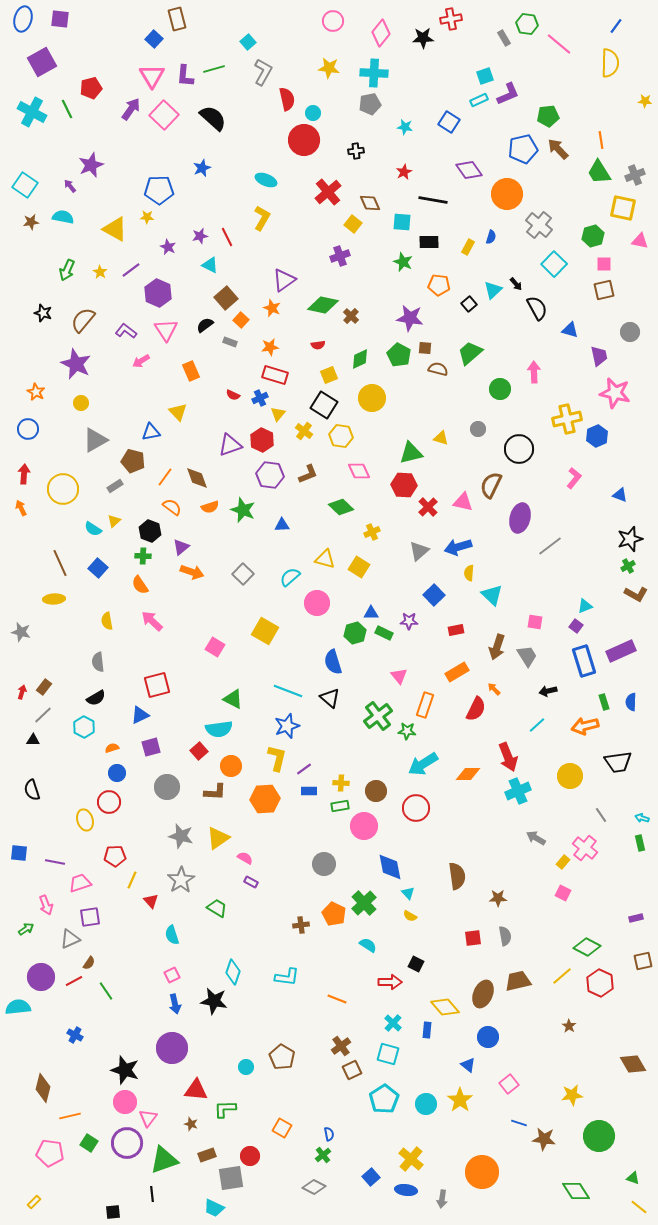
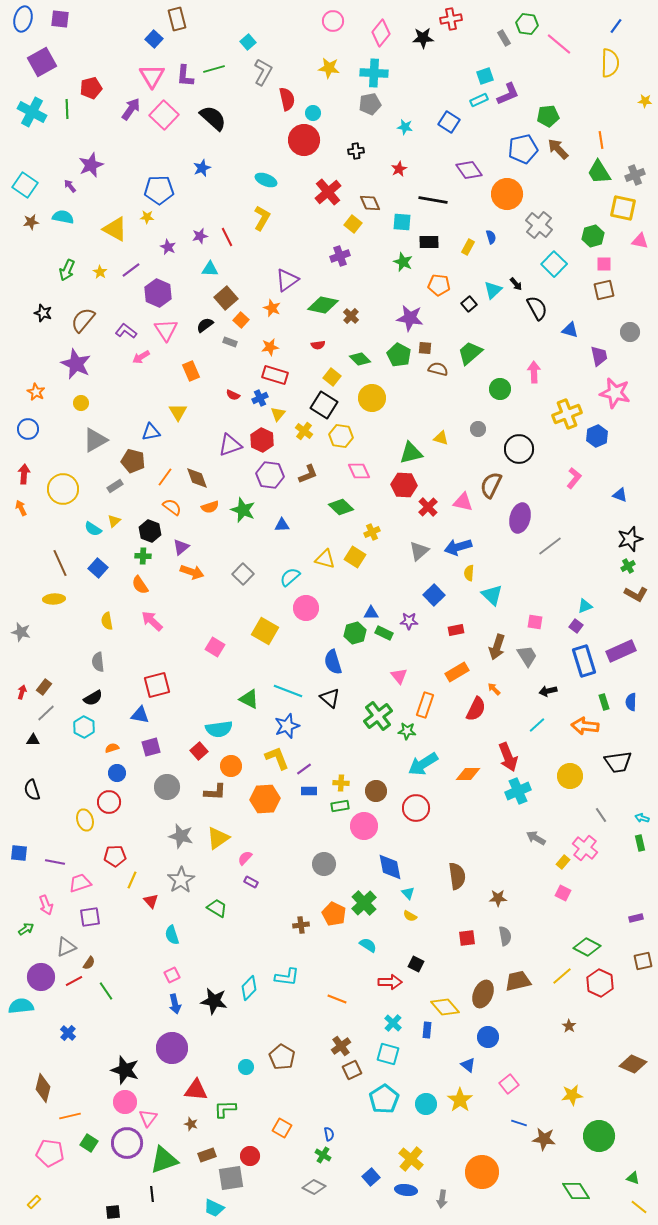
green line at (67, 109): rotated 24 degrees clockwise
red star at (404, 172): moved 5 px left, 3 px up
blue semicircle at (491, 237): rotated 32 degrees counterclockwise
cyan triangle at (210, 265): moved 4 px down; rotated 24 degrees counterclockwise
purple triangle at (284, 280): moved 3 px right
green diamond at (360, 359): rotated 70 degrees clockwise
pink arrow at (141, 361): moved 4 px up
yellow square at (329, 375): moved 3 px right, 2 px down; rotated 30 degrees counterclockwise
yellow triangle at (178, 412): rotated 12 degrees clockwise
yellow cross at (567, 419): moved 5 px up; rotated 8 degrees counterclockwise
yellow square at (359, 567): moved 4 px left, 10 px up
pink circle at (317, 603): moved 11 px left, 5 px down
black semicircle at (96, 698): moved 3 px left
green triangle at (233, 699): moved 16 px right
gray line at (43, 715): moved 3 px right, 2 px up
blue triangle at (140, 715): rotated 36 degrees clockwise
orange arrow at (585, 726): rotated 20 degrees clockwise
yellow L-shape at (277, 758): rotated 36 degrees counterclockwise
pink semicircle at (245, 858): rotated 77 degrees counterclockwise
red square at (473, 938): moved 6 px left
gray triangle at (70, 939): moved 4 px left, 8 px down
cyan diamond at (233, 972): moved 16 px right, 16 px down; rotated 25 degrees clockwise
cyan semicircle at (18, 1007): moved 3 px right, 1 px up
blue cross at (75, 1035): moved 7 px left, 2 px up; rotated 14 degrees clockwise
brown diamond at (633, 1064): rotated 36 degrees counterclockwise
green cross at (323, 1155): rotated 21 degrees counterclockwise
